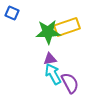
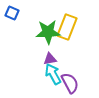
yellow rectangle: rotated 50 degrees counterclockwise
